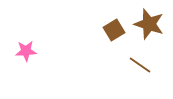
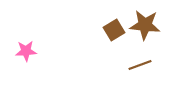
brown star: moved 4 px left, 1 px down; rotated 12 degrees counterclockwise
brown line: rotated 55 degrees counterclockwise
